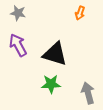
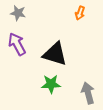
purple arrow: moved 1 px left, 1 px up
